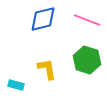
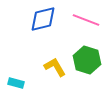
pink line: moved 1 px left
yellow L-shape: moved 8 px right, 2 px up; rotated 20 degrees counterclockwise
cyan rectangle: moved 2 px up
